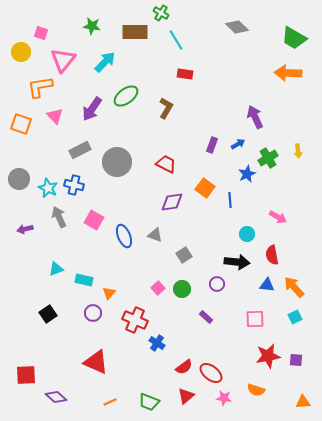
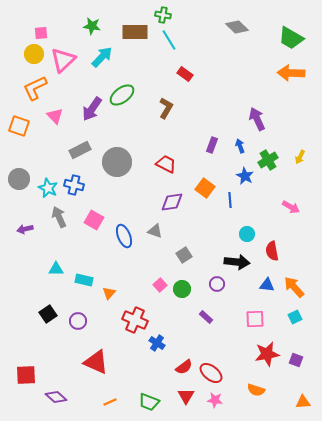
green cross at (161, 13): moved 2 px right, 2 px down; rotated 21 degrees counterclockwise
pink square at (41, 33): rotated 24 degrees counterclockwise
green trapezoid at (294, 38): moved 3 px left
cyan line at (176, 40): moved 7 px left
yellow circle at (21, 52): moved 13 px right, 2 px down
pink triangle at (63, 60): rotated 8 degrees clockwise
cyan arrow at (105, 62): moved 3 px left, 5 px up
orange arrow at (288, 73): moved 3 px right
red rectangle at (185, 74): rotated 28 degrees clockwise
orange L-shape at (40, 87): moved 5 px left, 1 px down; rotated 16 degrees counterclockwise
green ellipse at (126, 96): moved 4 px left, 1 px up
purple arrow at (255, 117): moved 2 px right, 2 px down
orange square at (21, 124): moved 2 px left, 2 px down
blue arrow at (238, 144): moved 2 px right, 2 px down; rotated 80 degrees counterclockwise
yellow arrow at (298, 151): moved 2 px right, 6 px down; rotated 32 degrees clockwise
green cross at (268, 158): moved 2 px down
blue star at (247, 174): moved 2 px left, 2 px down; rotated 18 degrees counterclockwise
pink arrow at (278, 217): moved 13 px right, 10 px up
gray triangle at (155, 235): moved 4 px up
red semicircle at (272, 255): moved 4 px up
cyan triangle at (56, 269): rotated 21 degrees clockwise
pink square at (158, 288): moved 2 px right, 3 px up
purple circle at (93, 313): moved 15 px left, 8 px down
red star at (268, 356): moved 1 px left, 2 px up
purple square at (296, 360): rotated 16 degrees clockwise
red triangle at (186, 396): rotated 18 degrees counterclockwise
pink star at (224, 398): moved 9 px left, 2 px down
